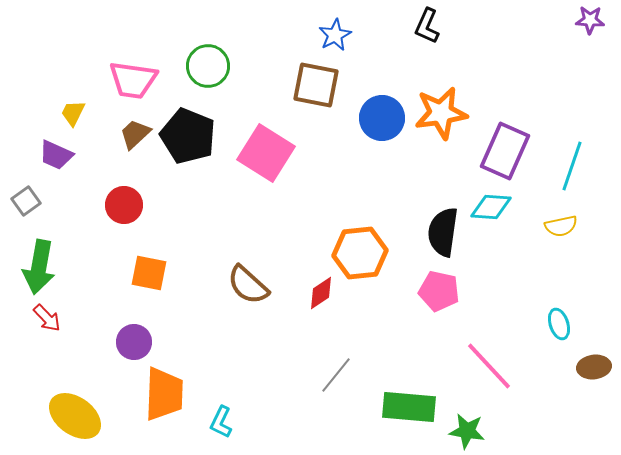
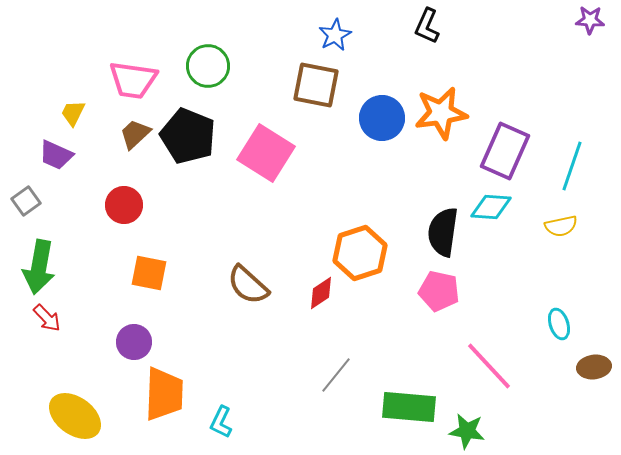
orange hexagon: rotated 12 degrees counterclockwise
